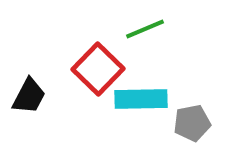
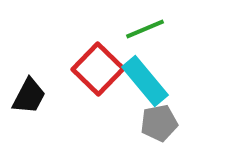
cyan rectangle: moved 4 px right, 18 px up; rotated 51 degrees clockwise
gray pentagon: moved 33 px left
